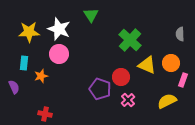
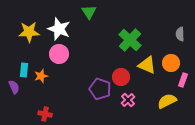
green triangle: moved 2 px left, 3 px up
cyan rectangle: moved 7 px down
